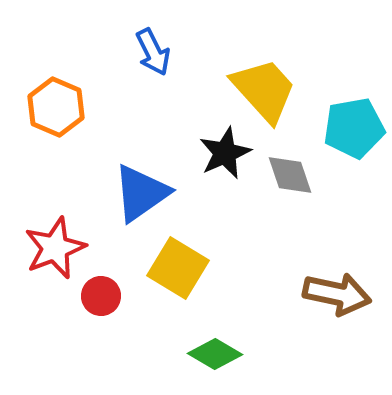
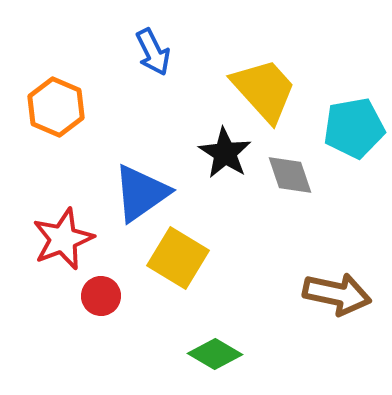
black star: rotated 16 degrees counterclockwise
red star: moved 8 px right, 9 px up
yellow square: moved 10 px up
